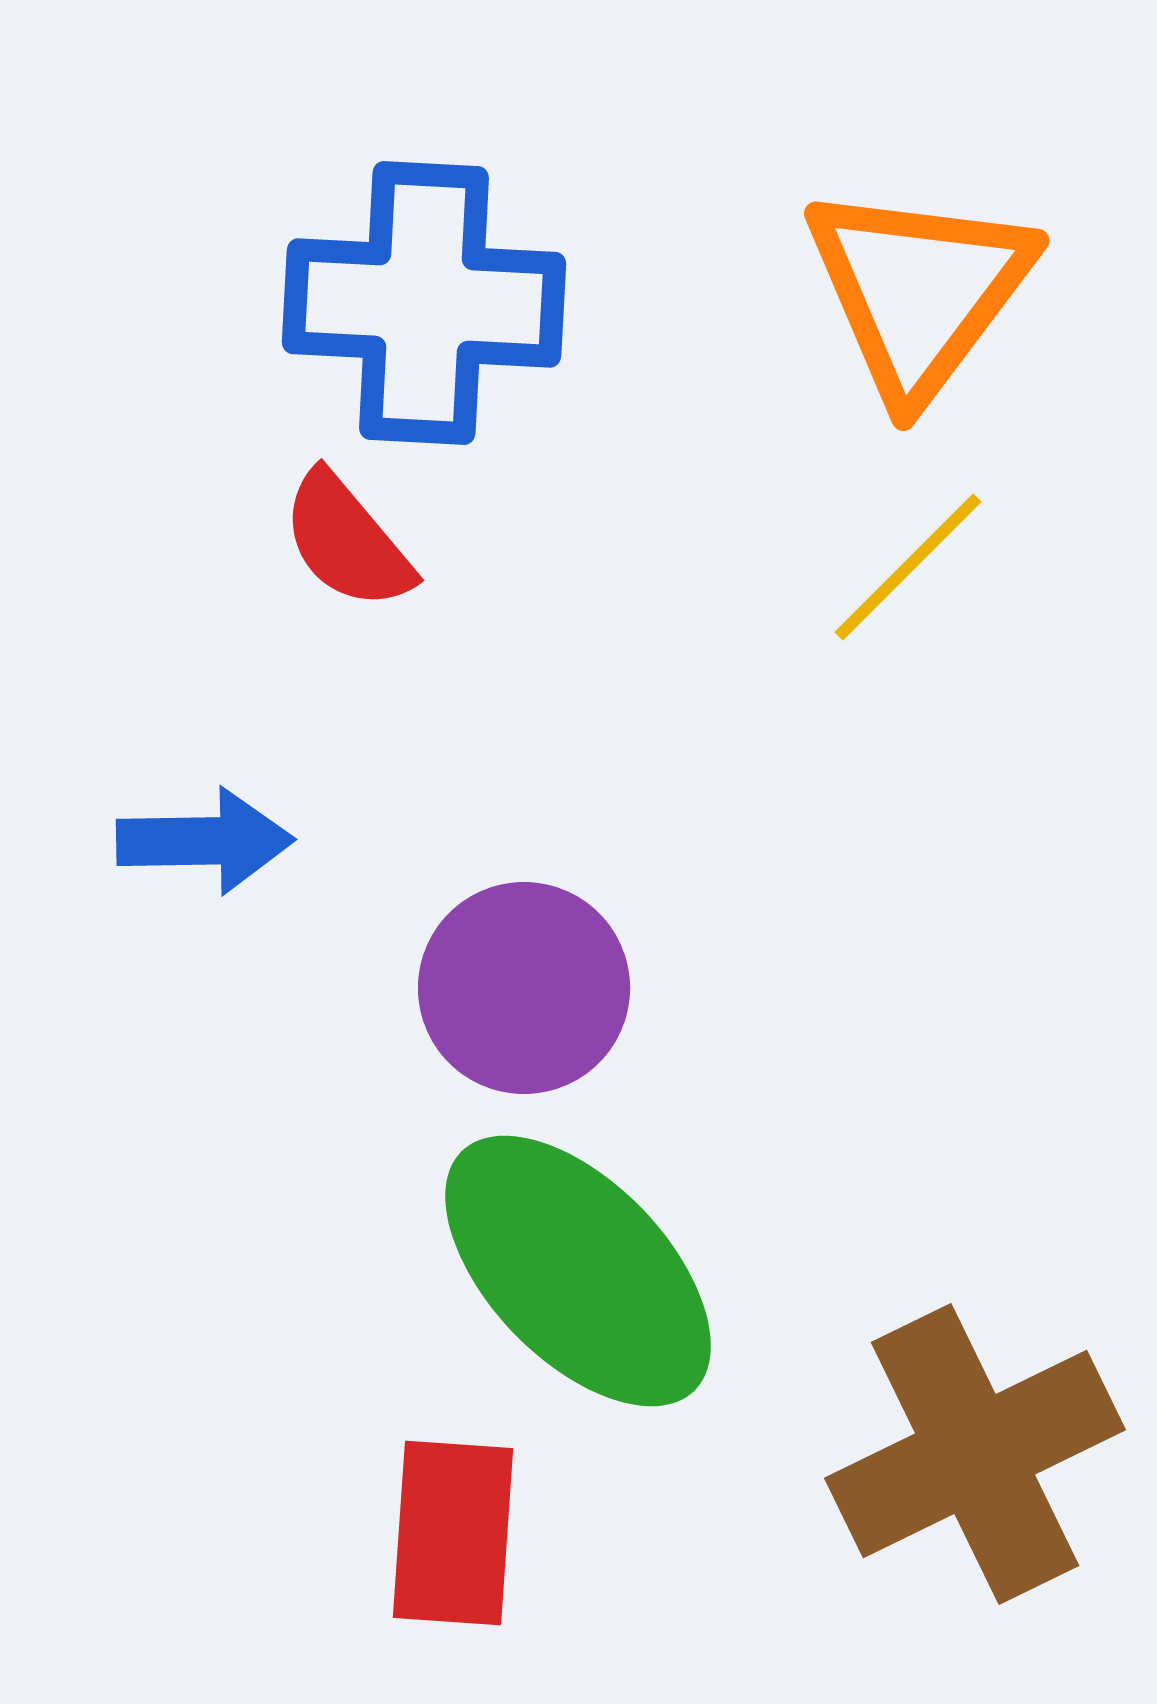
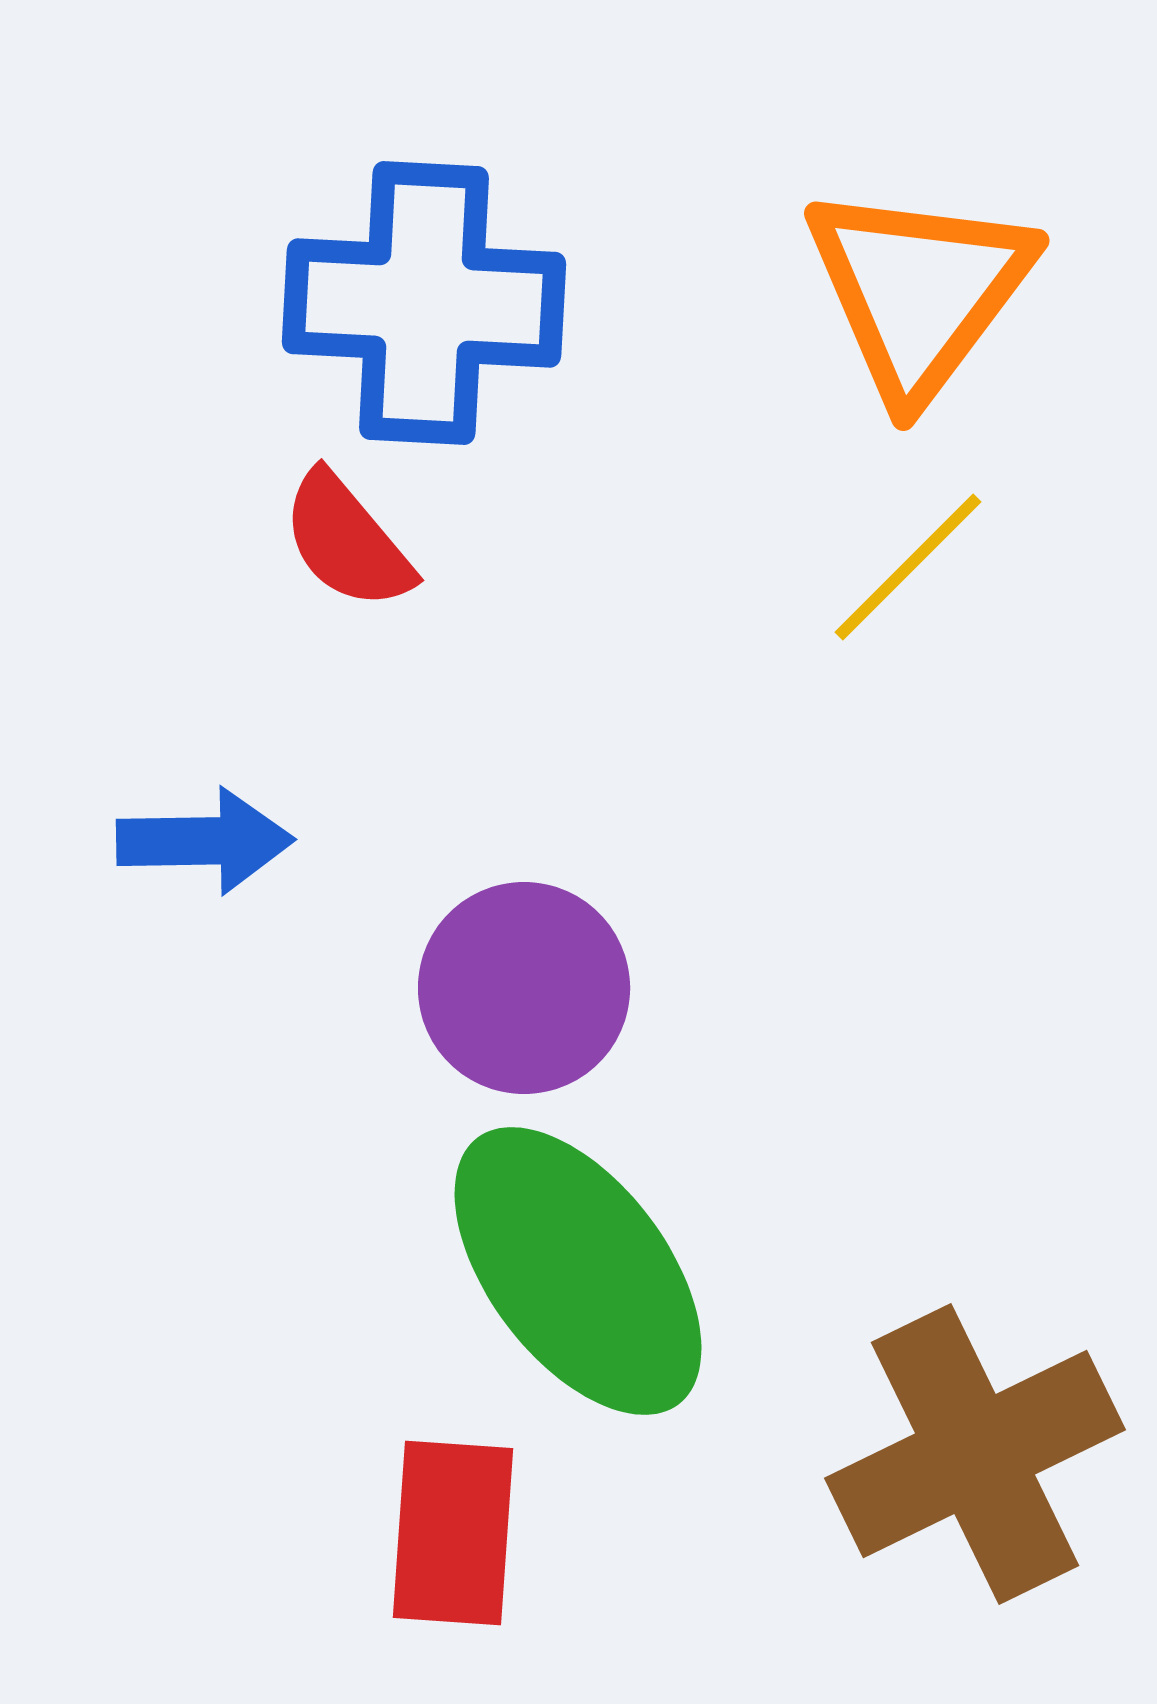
green ellipse: rotated 7 degrees clockwise
